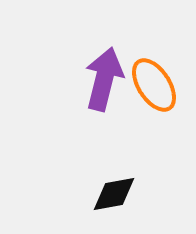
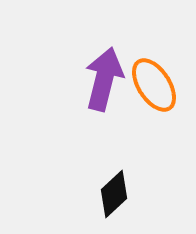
black diamond: rotated 33 degrees counterclockwise
